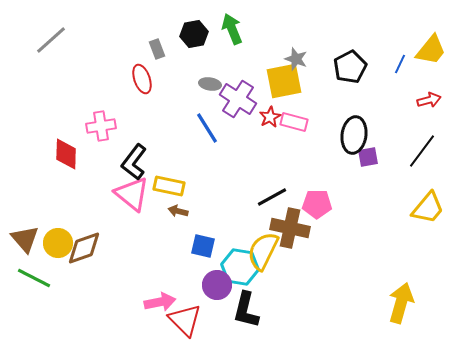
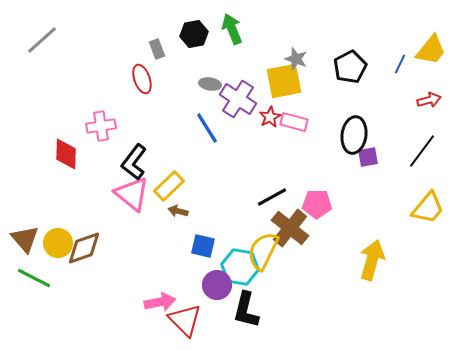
gray line at (51, 40): moved 9 px left
yellow rectangle at (169, 186): rotated 56 degrees counterclockwise
brown cross at (290, 228): rotated 27 degrees clockwise
yellow arrow at (401, 303): moved 29 px left, 43 px up
